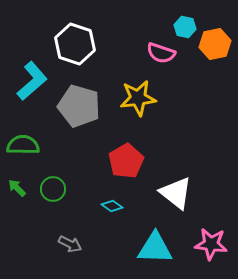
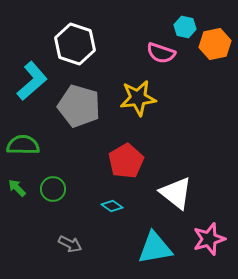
pink star: moved 2 px left, 5 px up; rotated 24 degrees counterclockwise
cyan triangle: rotated 12 degrees counterclockwise
